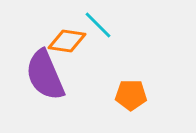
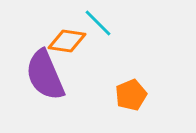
cyan line: moved 2 px up
orange pentagon: rotated 24 degrees counterclockwise
